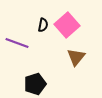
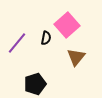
black semicircle: moved 3 px right, 13 px down
purple line: rotated 70 degrees counterclockwise
